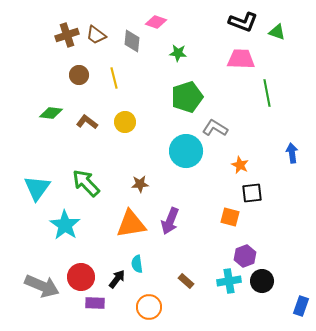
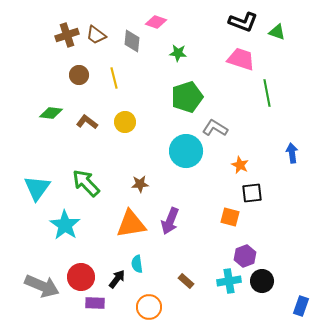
pink trapezoid: rotated 16 degrees clockwise
